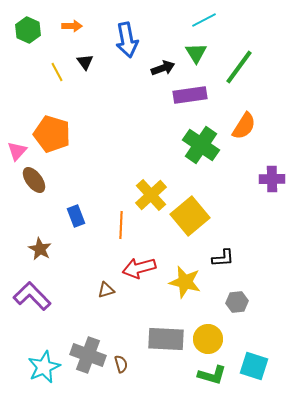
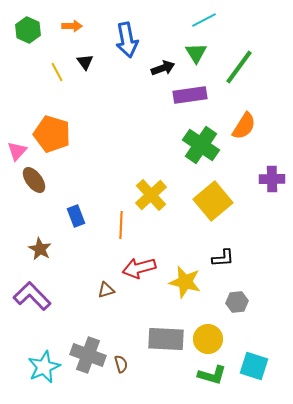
yellow square: moved 23 px right, 15 px up
